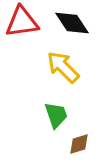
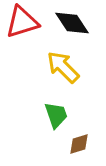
red triangle: rotated 9 degrees counterclockwise
